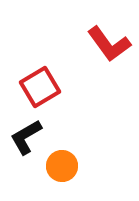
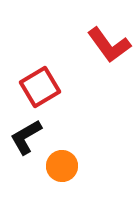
red L-shape: moved 1 px down
